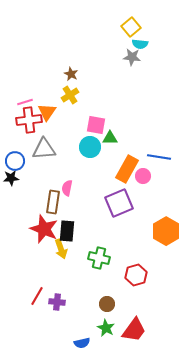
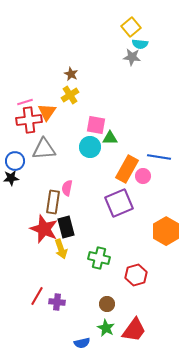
black rectangle: moved 1 px left, 4 px up; rotated 20 degrees counterclockwise
